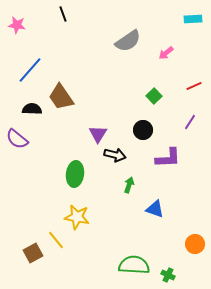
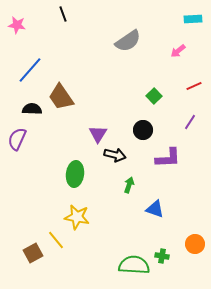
pink arrow: moved 12 px right, 2 px up
purple semicircle: rotated 75 degrees clockwise
green cross: moved 6 px left, 19 px up; rotated 16 degrees counterclockwise
